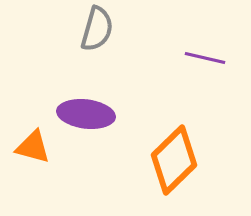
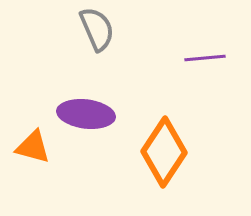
gray semicircle: rotated 39 degrees counterclockwise
purple line: rotated 18 degrees counterclockwise
orange diamond: moved 10 px left, 8 px up; rotated 12 degrees counterclockwise
